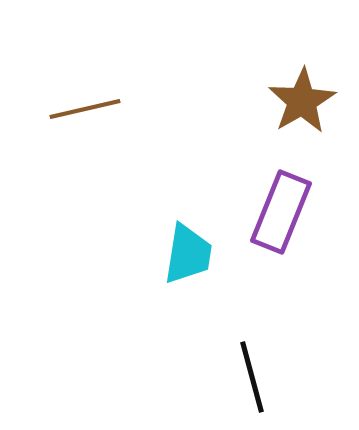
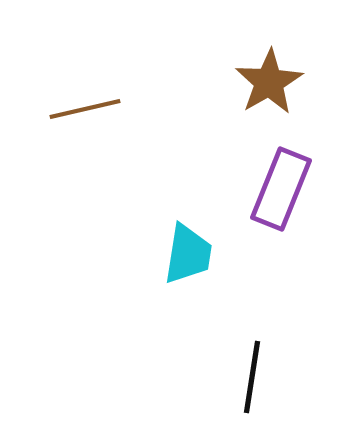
brown star: moved 33 px left, 19 px up
purple rectangle: moved 23 px up
black line: rotated 24 degrees clockwise
